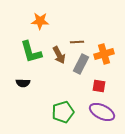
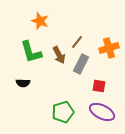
orange star: rotated 18 degrees clockwise
brown line: rotated 48 degrees counterclockwise
orange cross: moved 5 px right, 6 px up
